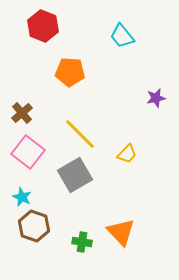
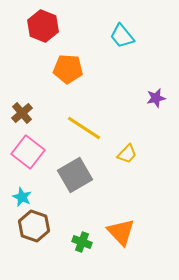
orange pentagon: moved 2 px left, 3 px up
yellow line: moved 4 px right, 6 px up; rotated 12 degrees counterclockwise
green cross: rotated 12 degrees clockwise
